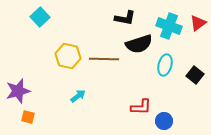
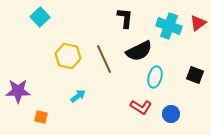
black L-shape: rotated 95 degrees counterclockwise
black semicircle: moved 7 px down; rotated 8 degrees counterclockwise
brown line: rotated 64 degrees clockwise
cyan ellipse: moved 10 px left, 12 px down
black square: rotated 18 degrees counterclockwise
purple star: rotated 15 degrees clockwise
red L-shape: rotated 30 degrees clockwise
orange square: moved 13 px right
blue circle: moved 7 px right, 7 px up
